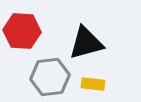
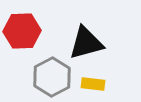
red hexagon: rotated 6 degrees counterclockwise
gray hexagon: moved 2 px right; rotated 21 degrees counterclockwise
